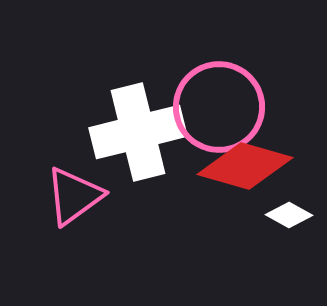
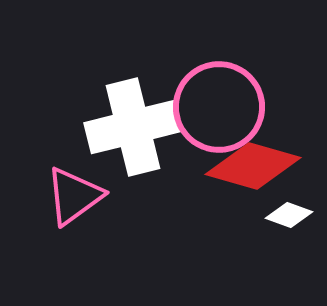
white cross: moved 5 px left, 5 px up
red diamond: moved 8 px right
white diamond: rotated 9 degrees counterclockwise
